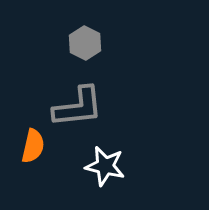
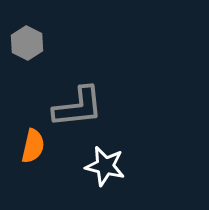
gray hexagon: moved 58 px left
